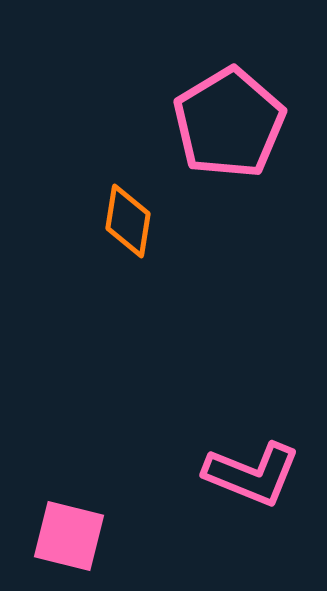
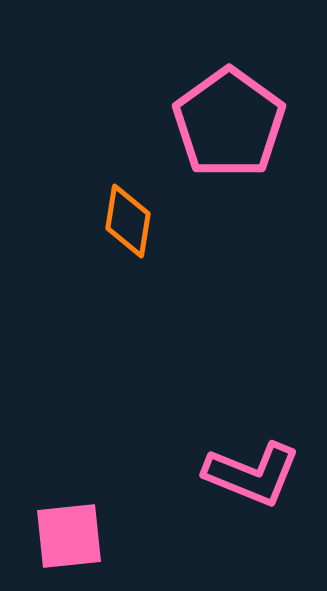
pink pentagon: rotated 5 degrees counterclockwise
pink square: rotated 20 degrees counterclockwise
